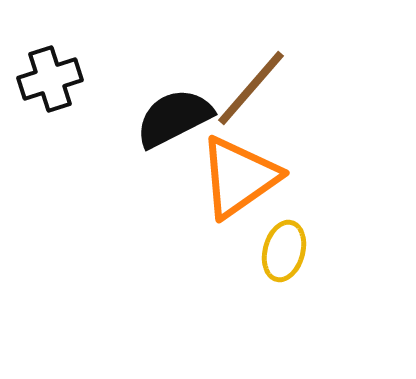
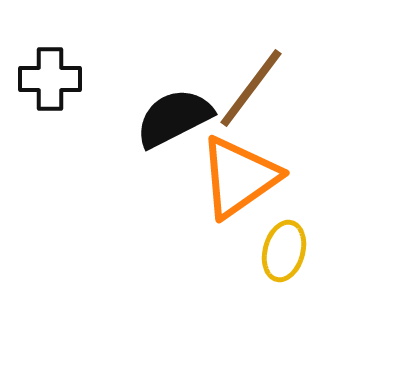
black cross: rotated 18 degrees clockwise
brown line: rotated 4 degrees counterclockwise
